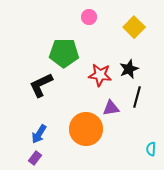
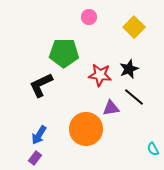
black line: moved 3 px left; rotated 65 degrees counterclockwise
blue arrow: moved 1 px down
cyan semicircle: moved 2 px right; rotated 32 degrees counterclockwise
